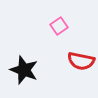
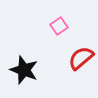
red semicircle: moved 3 px up; rotated 128 degrees clockwise
